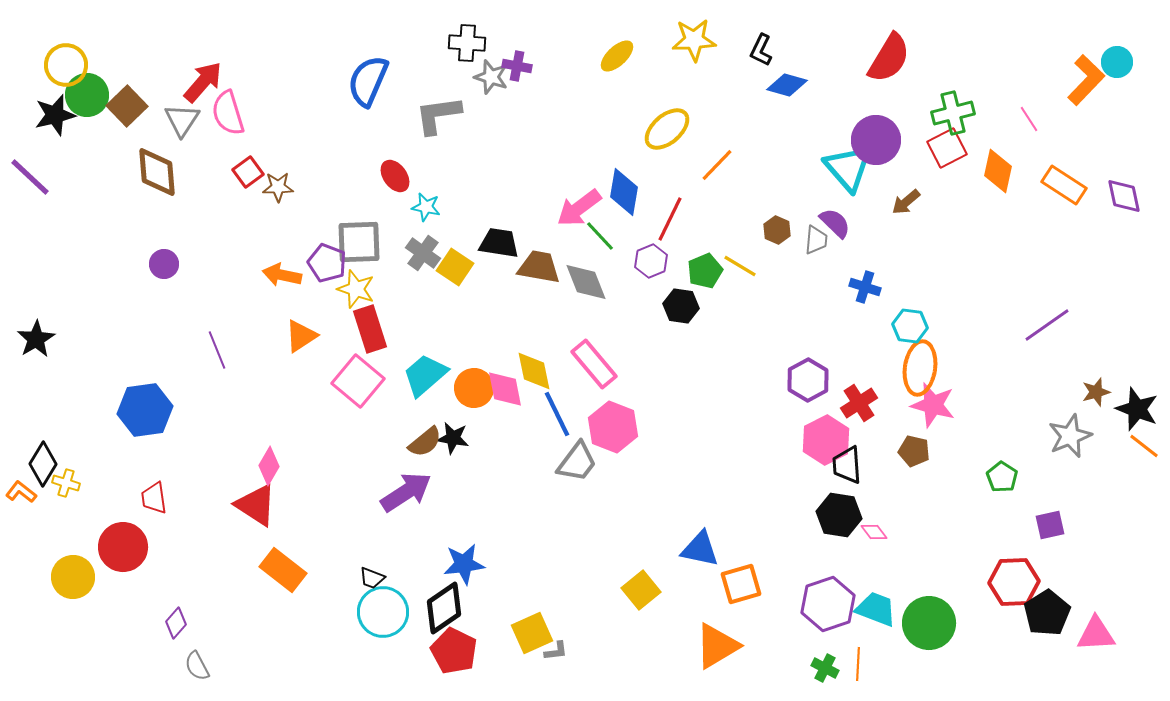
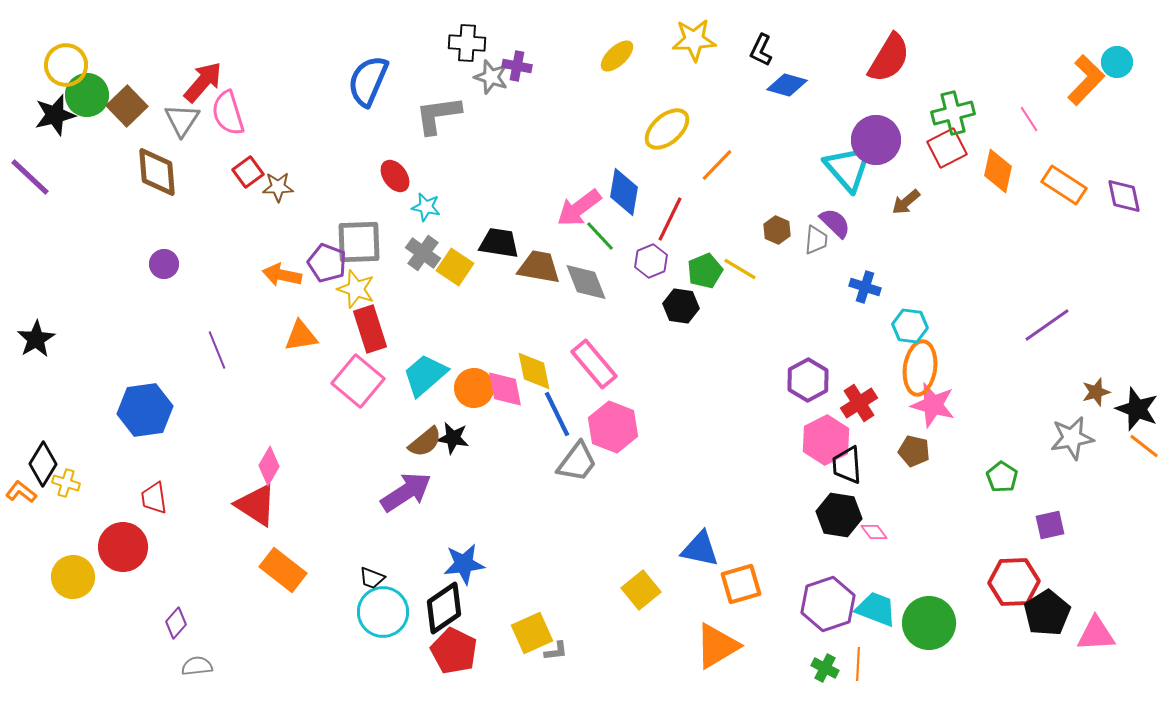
yellow line at (740, 266): moved 3 px down
orange triangle at (301, 336): rotated 24 degrees clockwise
gray star at (1070, 436): moved 2 px right, 2 px down; rotated 12 degrees clockwise
gray semicircle at (197, 666): rotated 112 degrees clockwise
